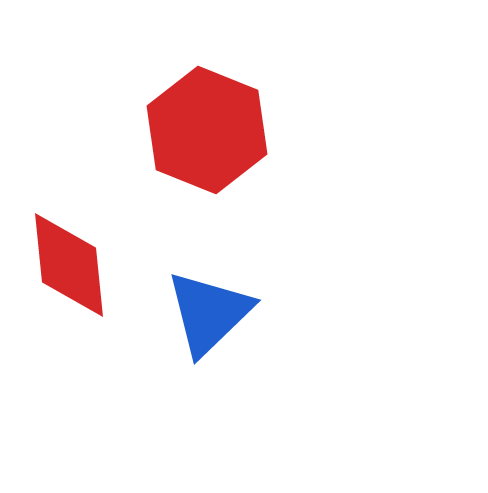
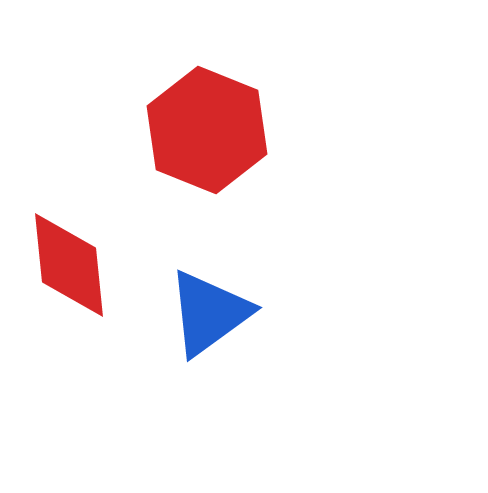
blue triangle: rotated 8 degrees clockwise
